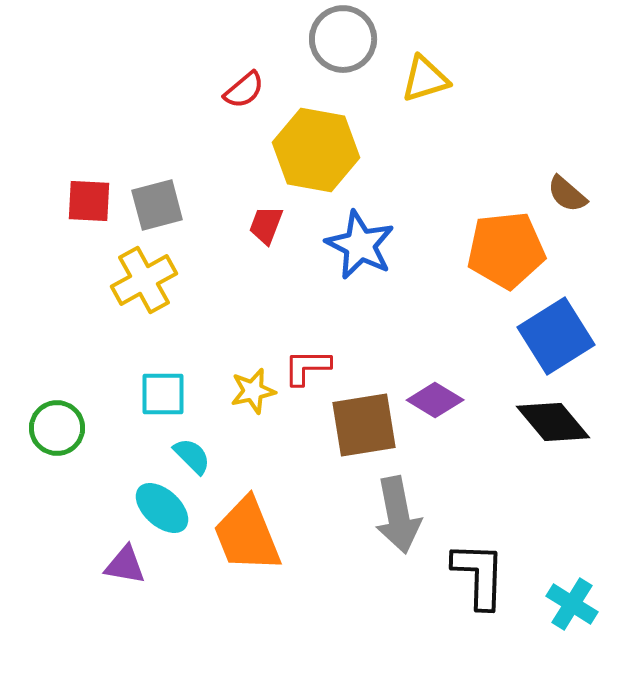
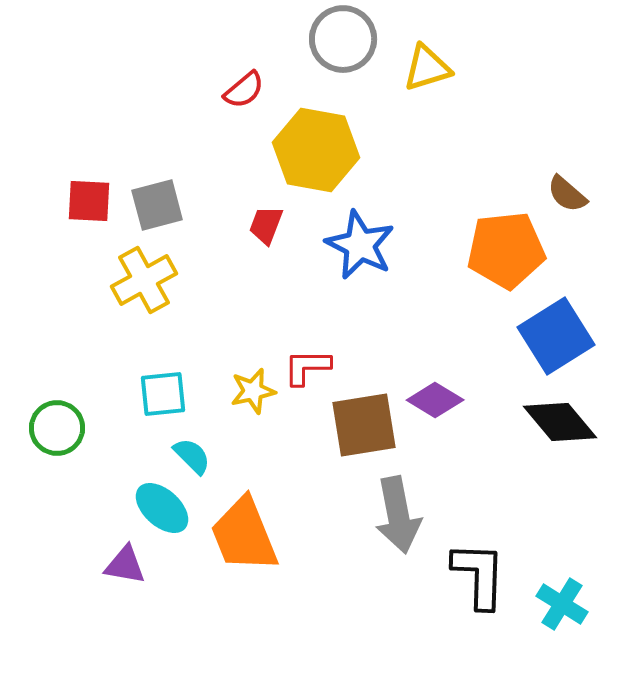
yellow triangle: moved 2 px right, 11 px up
cyan square: rotated 6 degrees counterclockwise
black diamond: moved 7 px right
orange trapezoid: moved 3 px left
cyan cross: moved 10 px left
